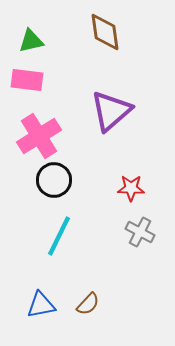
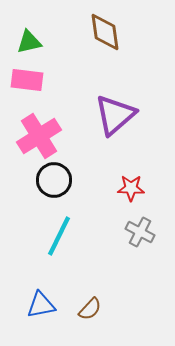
green triangle: moved 2 px left, 1 px down
purple triangle: moved 4 px right, 4 px down
brown semicircle: moved 2 px right, 5 px down
